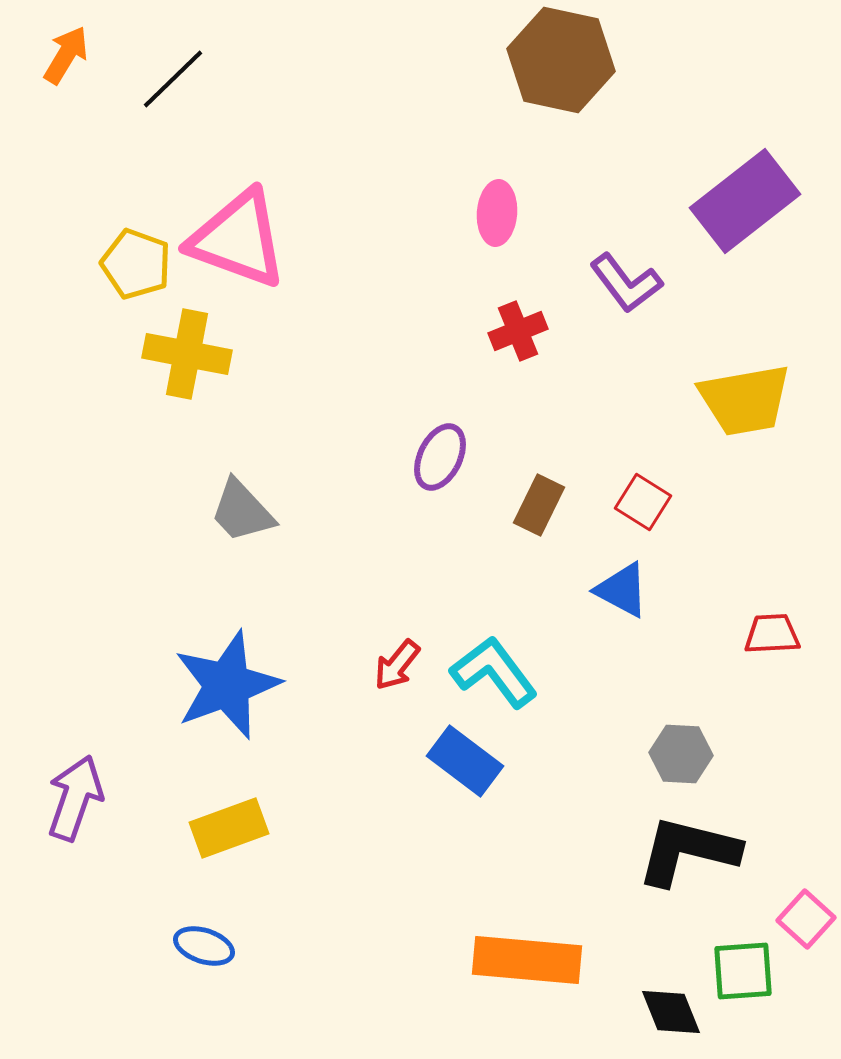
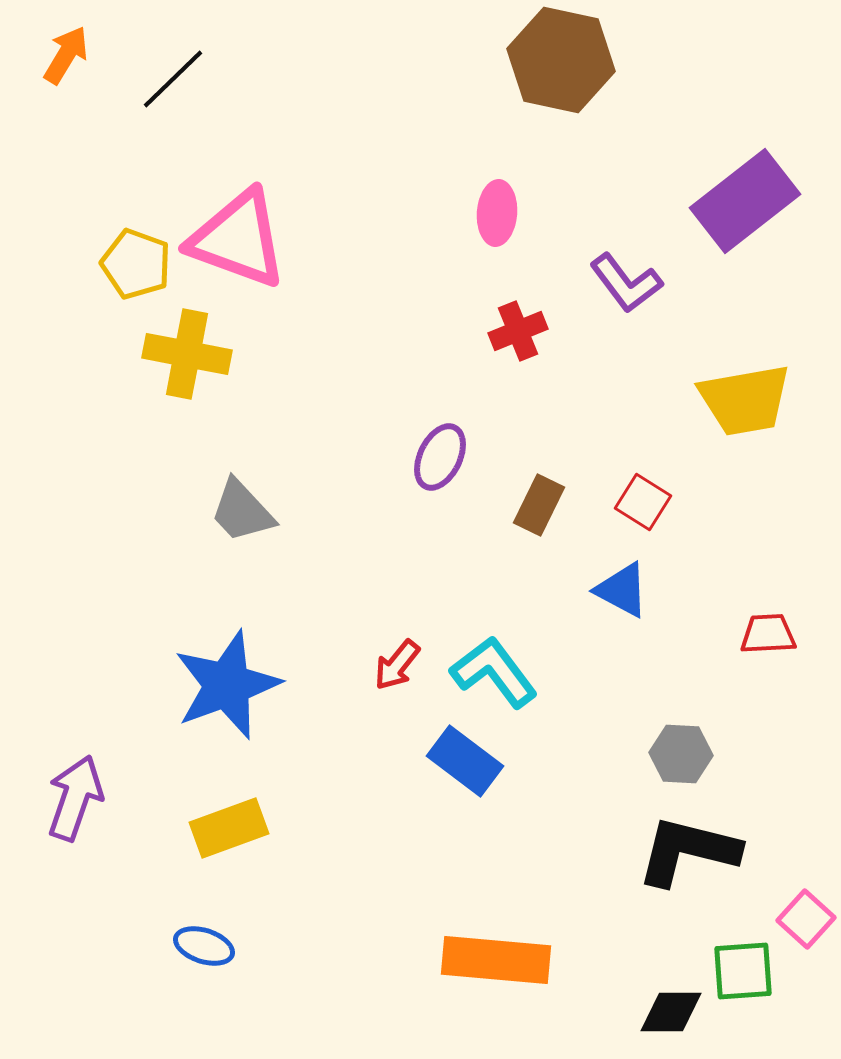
red trapezoid: moved 4 px left
orange rectangle: moved 31 px left
black diamond: rotated 68 degrees counterclockwise
